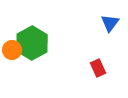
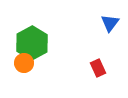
orange circle: moved 12 px right, 13 px down
